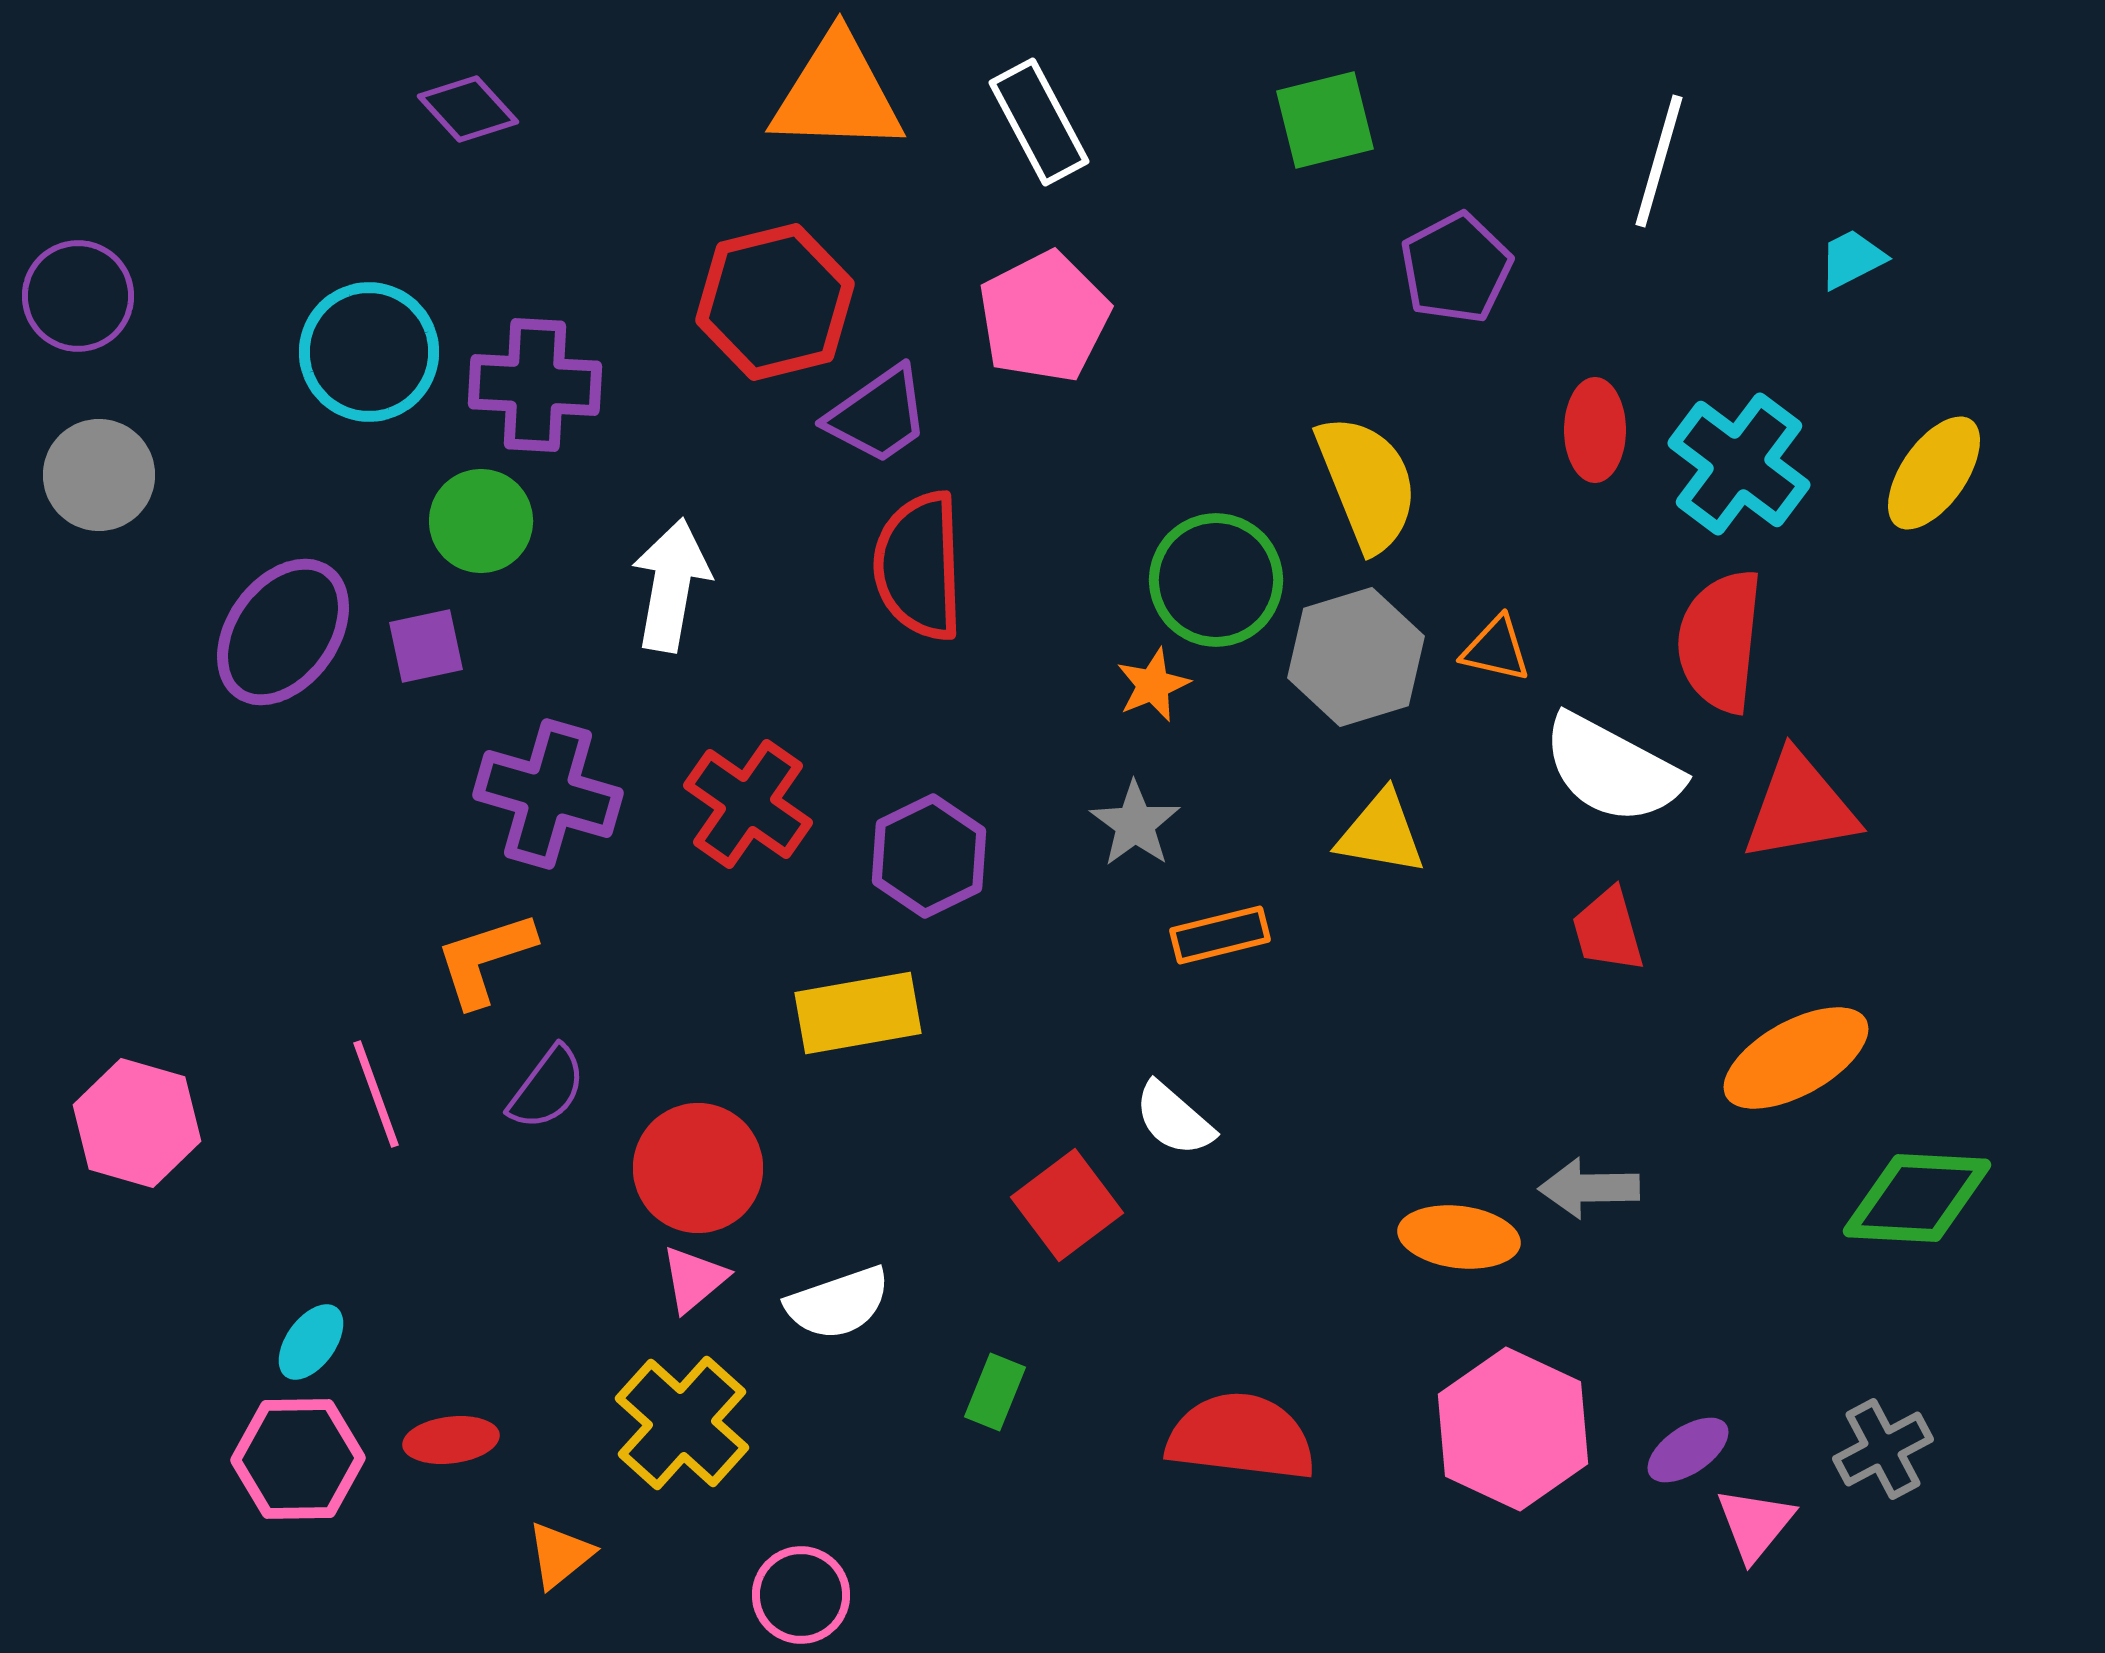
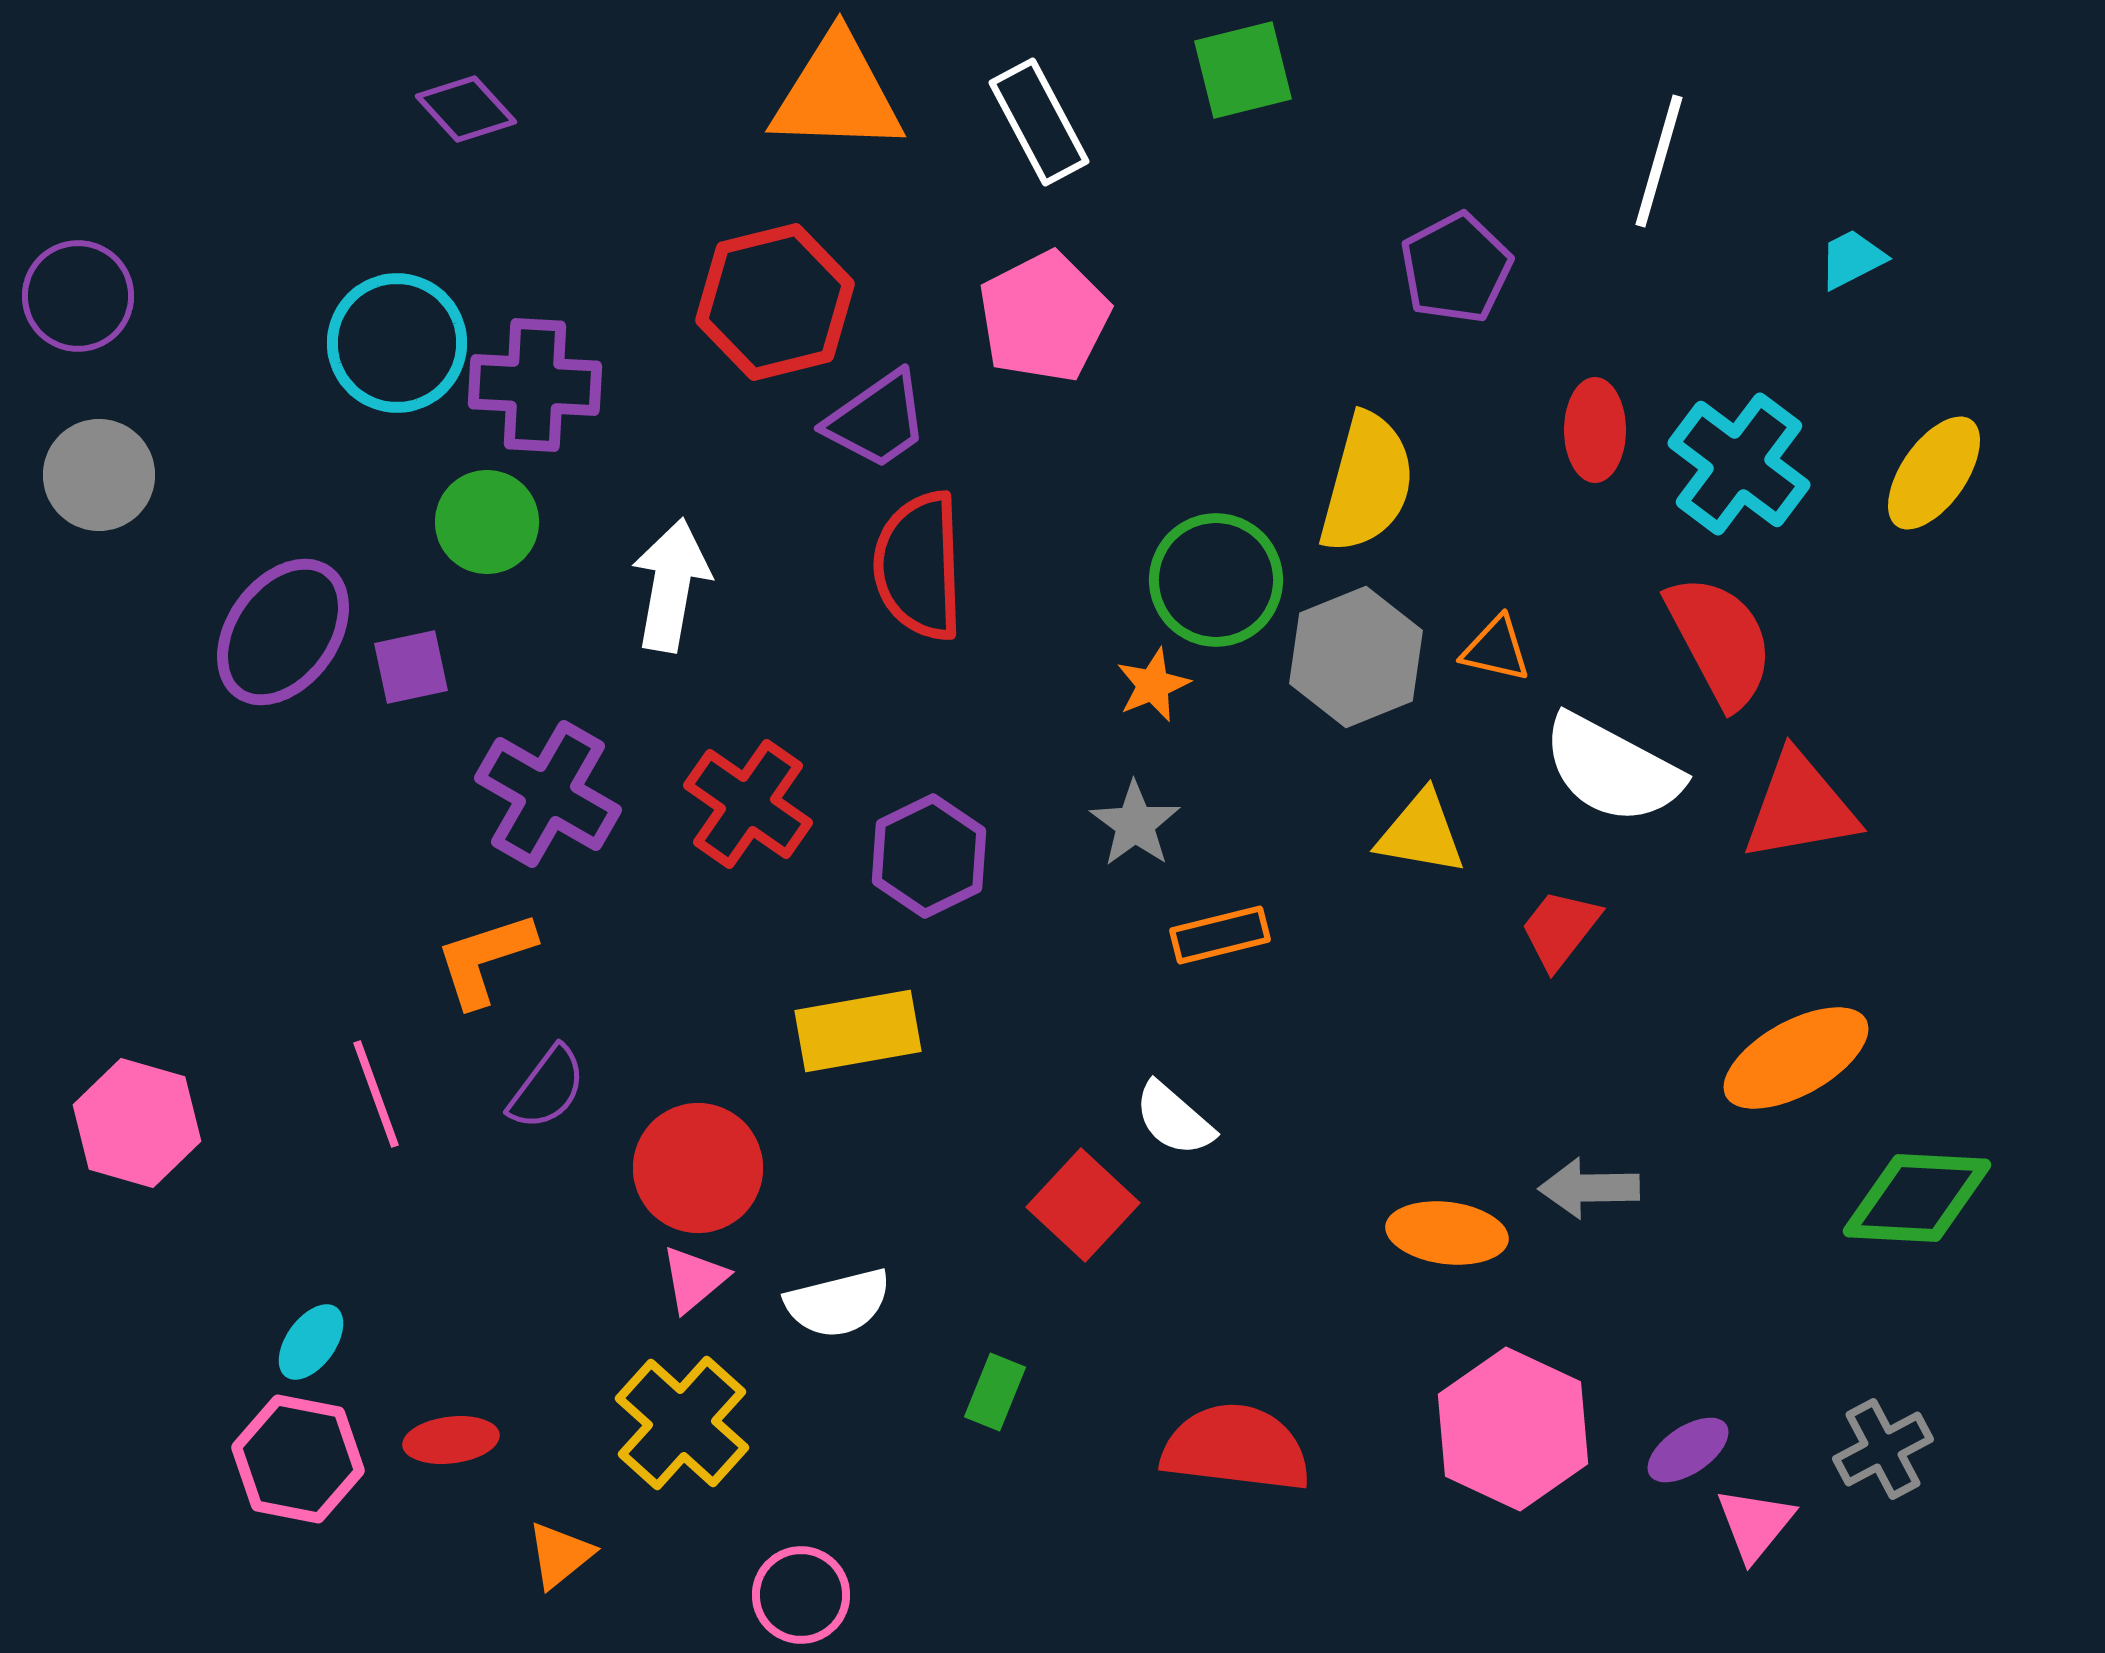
purple diamond at (468, 109): moved 2 px left
green square at (1325, 120): moved 82 px left, 50 px up
cyan circle at (369, 352): moved 28 px right, 9 px up
purple trapezoid at (878, 415): moved 1 px left, 5 px down
yellow semicircle at (1367, 483): rotated 37 degrees clockwise
green circle at (481, 521): moved 6 px right, 1 px down
red semicircle at (1720, 641): rotated 146 degrees clockwise
purple square at (426, 646): moved 15 px left, 21 px down
gray hexagon at (1356, 657): rotated 5 degrees counterclockwise
purple cross at (548, 794): rotated 14 degrees clockwise
yellow triangle at (1381, 833): moved 40 px right
red trapezoid at (1608, 930): moved 48 px left, 1 px up; rotated 54 degrees clockwise
yellow rectangle at (858, 1013): moved 18 px down
red square at (1067, 1205): moved 16 px right; rotated 10 degrees counterclockwise
orange ellipse at (1459, 1237): moved 12 px left, 4 px up
white semicircle at (838, 1303): rotated 5 degrees clockwise
red semicircle at (1241, 1437): moved 5 px left, 11 px down
pink hexagon at (298, 1459): rotated 12 degrees clockwise
